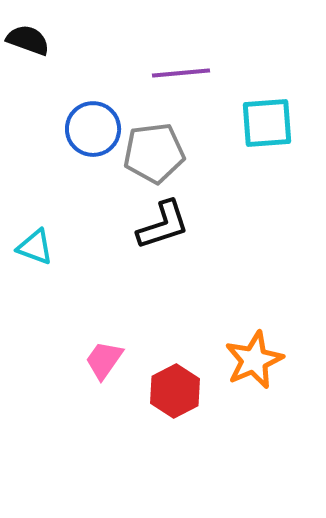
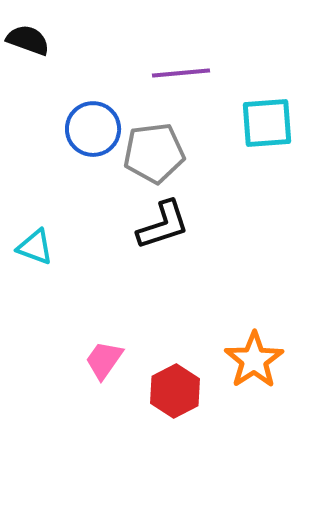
orange star: rotated 10 degrees counterclockwise
